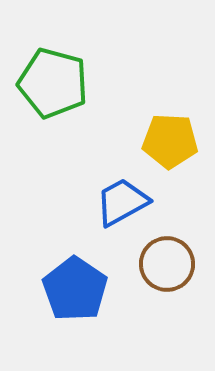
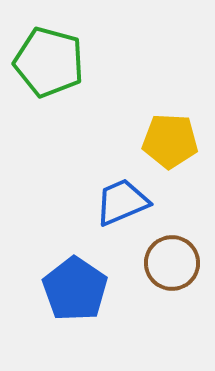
green pentagon: moved 4 px left, 21 px up
blue trapezoid: rotated 6 degrees clockwise
brown circle: moved 5 px right, 1 px up
